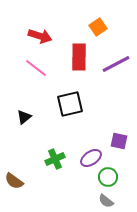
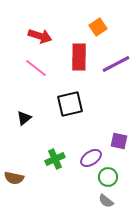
black triangle: moved 1 px down
brown semicircle: moved 3 px up; rotated 24 degrees counterclockwise
